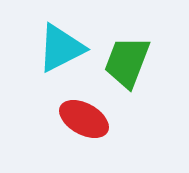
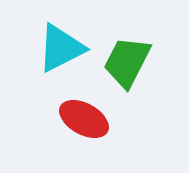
green trapezoid: rotated 6 degrees clockwise
